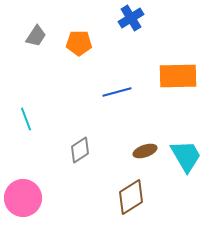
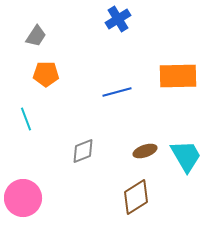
blue cross: moved 13 px left, 1 px down
orange pentagon: moved 33 px left, 31 px down
gray diamond: moved 3 px right, 1 px down; rotated 12 degrees clockwise
brown diamond: moved 5 px right
